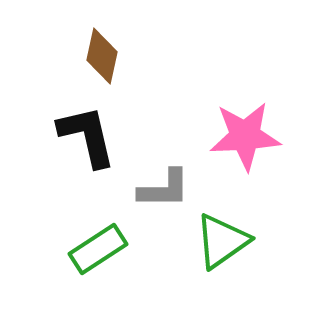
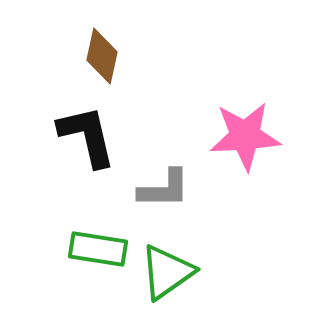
green triangle: moved 55 px left, 31 px down
green rectangle: rotated 42 degrees clockwise
